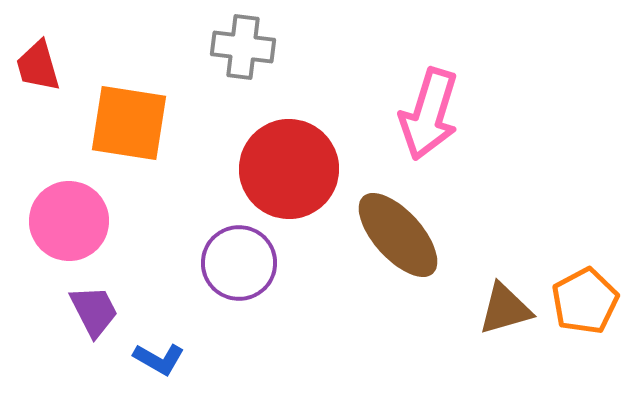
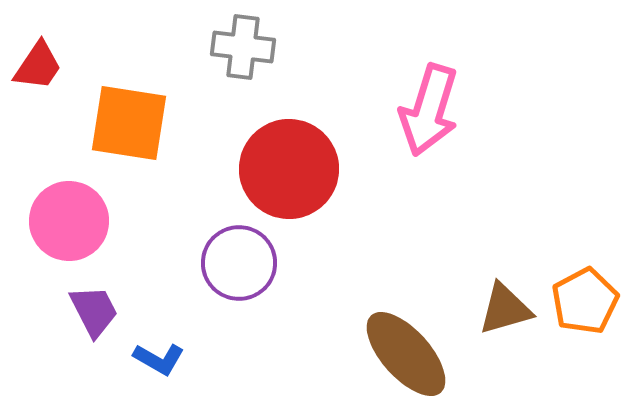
red trapezoid: rotated 130 degrees counterclockwise
pink arrow: moved 4 px up
brown ellipse: moved 8 px right, 119 px down
